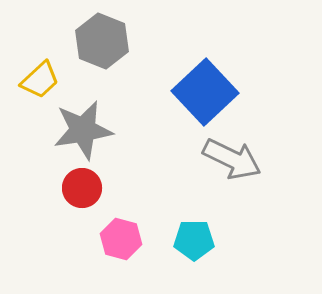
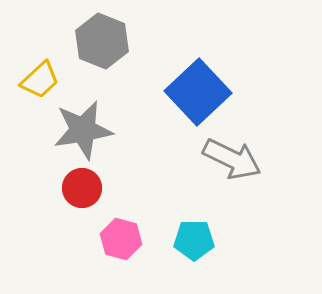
blue square: moved 7 px left
